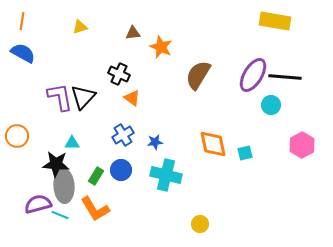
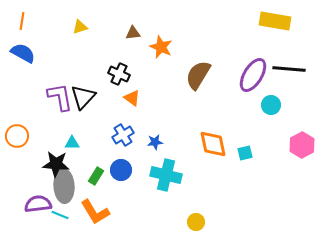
black line: moved 4 px right, 8 px up
purple semicircle: rotated 8 degrees clockwise
orange L-shape: moved 3 px down
yellow circle: moved 4 px left, 2 px up
